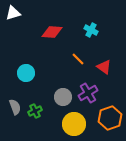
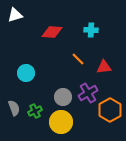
white triangle: moved 2 px right, 2 px down
cyan cross: rotated 24 degrees counterclockwise
red triangle: rotated 42 degrees counterclockwise
gray semicircle: moved 1 px left, 1 px down
orange hexagon: moved 8 px up; rotated 10 degrees counterclockwise
yellow circle: moved 13 px left, 2 px up
